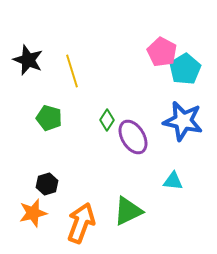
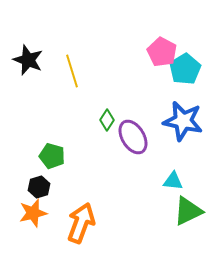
green pentagon: moved 3 px right, 38 px down
black hexagon: moved 8 px left, 3 px down
green triangle: moved 60 px right
